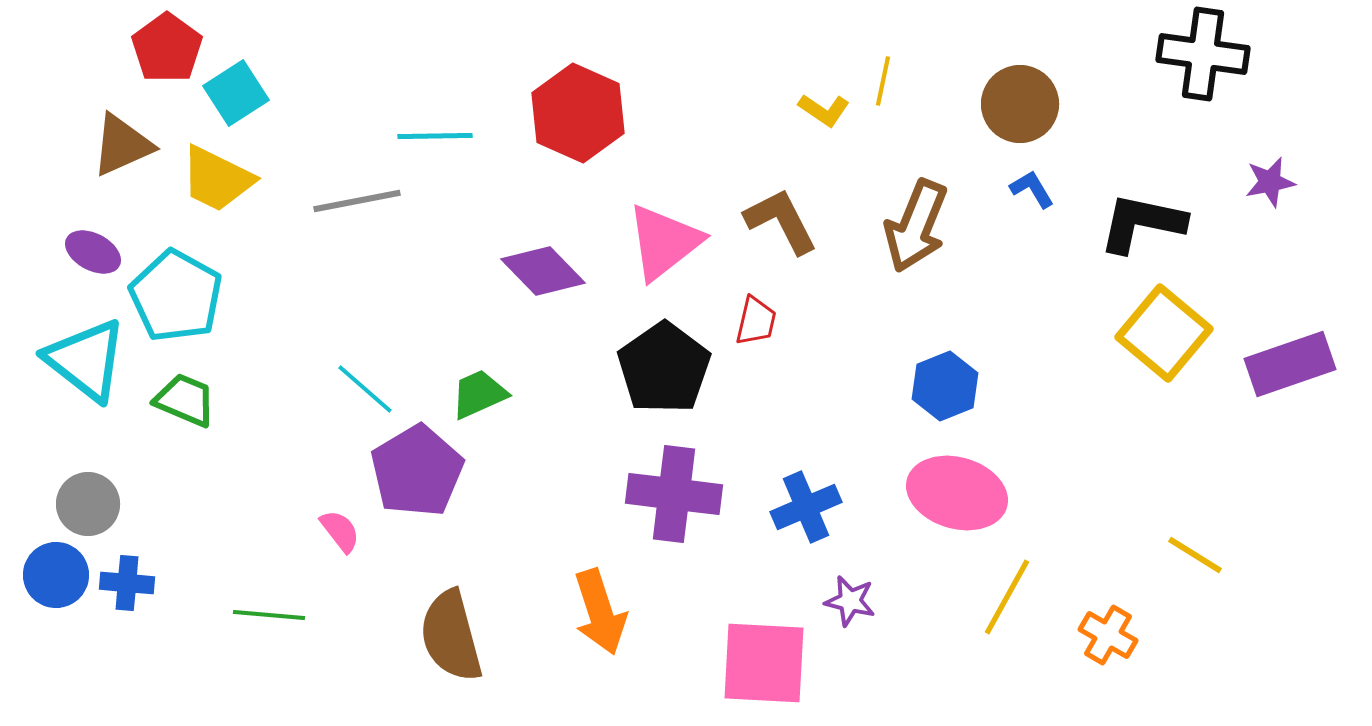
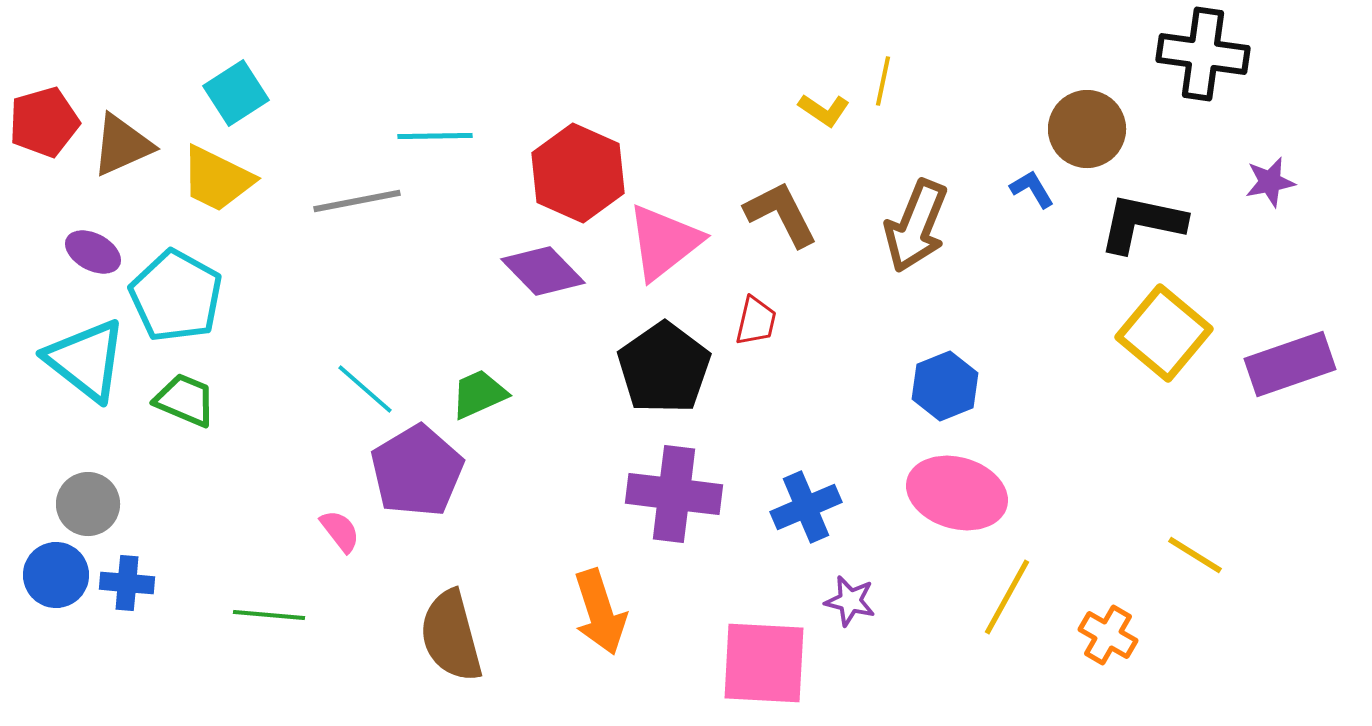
red pentagon at (167, 48): moved 123 px left, 74 px down; rotated 20 degrees clockwise
brown circle at (1020, 104): moved 67 px right, 25 px down
red hexagon at (578, 113): moved 60 px down
brown L-shape at (781, 221): moved 7 px up
